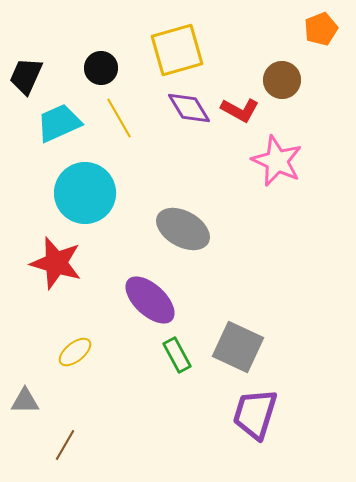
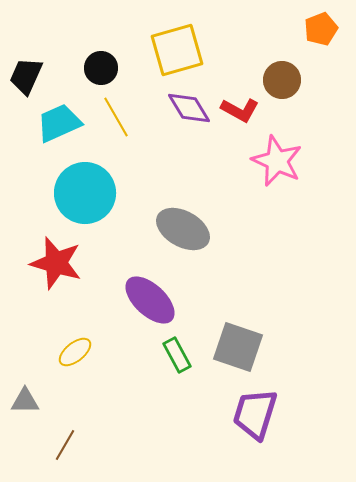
yellow line: moved 3 px left, 1 px up
gray square: rotated 6 degrees counterclockwise
